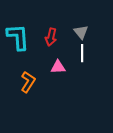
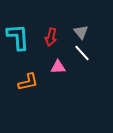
white line: rotated 42 degrees counterclockwise
orange L-shape: rotated 45 degrees clockwise
